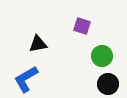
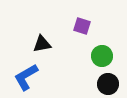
black triangle: moved 4 px right
blue L-shape: moved 2 px up
